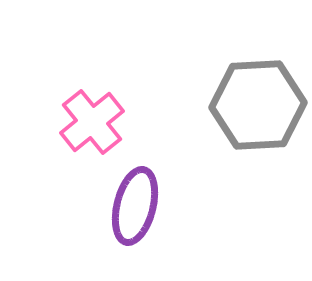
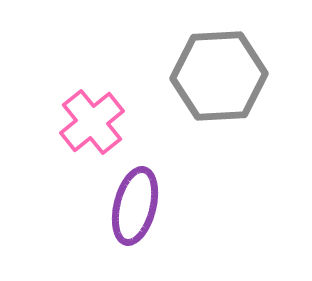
gray hexagon: moved 39 px left, 29 px up
